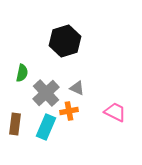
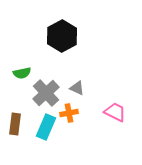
black hexagon: moved 3 px left, 5 px up; rotated 12 degrees counterclockwise
green semicircle: rotated 66 degrees clockwise
orange cross: moved 2 px down
